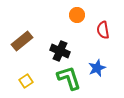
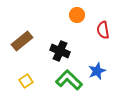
blue star: moved 3 px down
green L-shape: moved 2 px down; rotated 28 degrees counterclockwise
